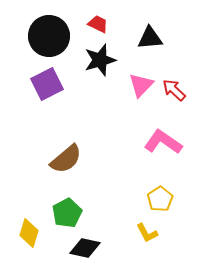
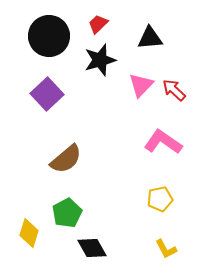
red trapezoid: rotated 70 degrees counterclockwise
purple square: moved 10 px down; rotated 16 degrees counterclockwise
yellow pentagon: rotated 20 degrees clockwise
yellow L-shape: moved 19 px right, 16 px down
black diamond: moved 7 px right; rotated 48 degrees clockwise
